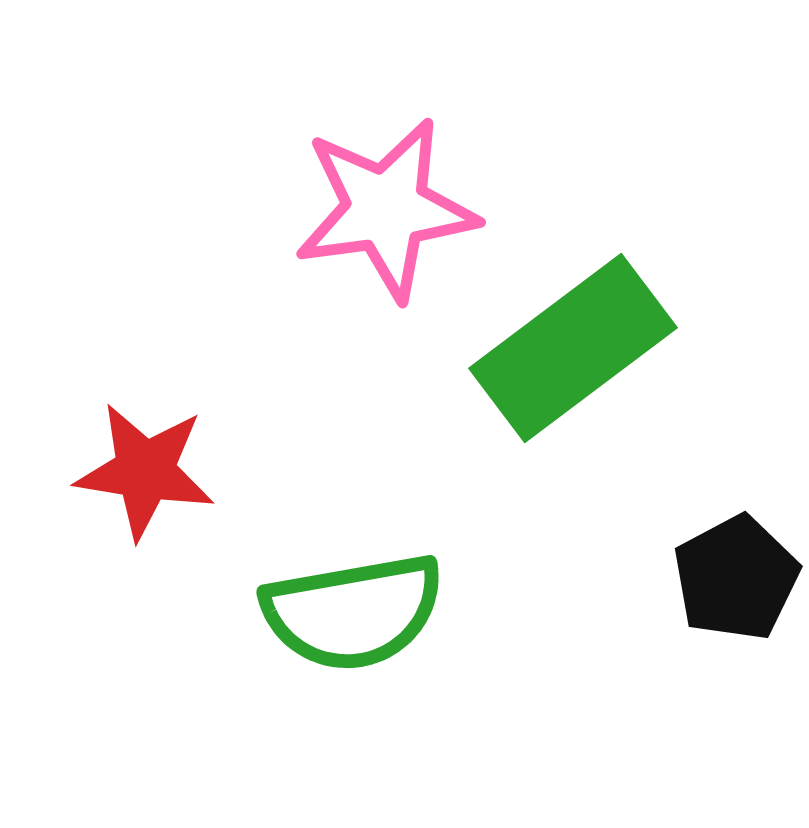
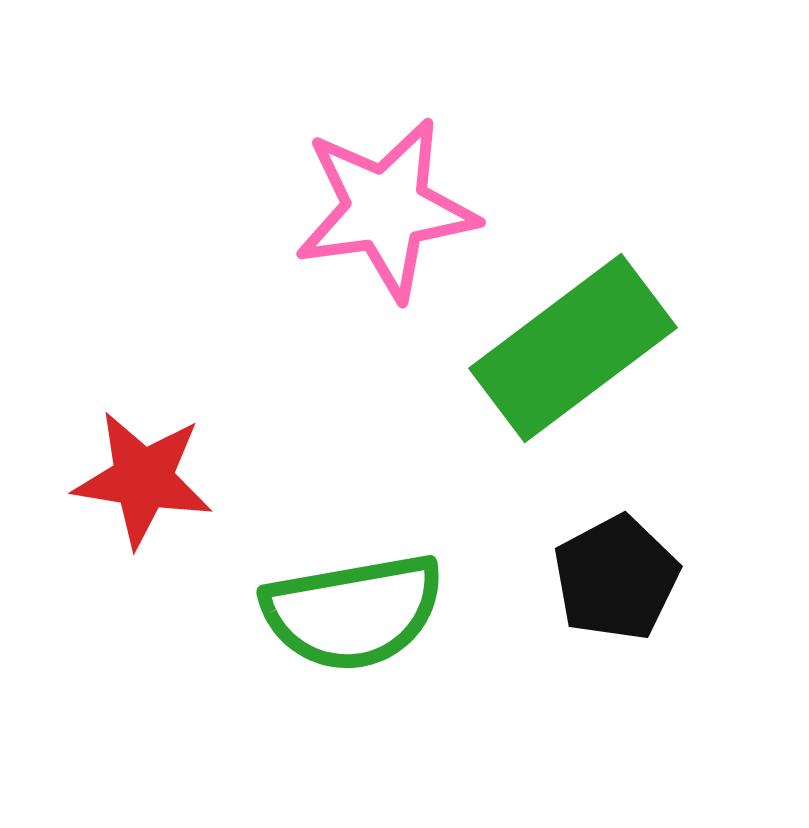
red star: moved 2 px left, 8 px down
black pentagon: moved 120 px left
